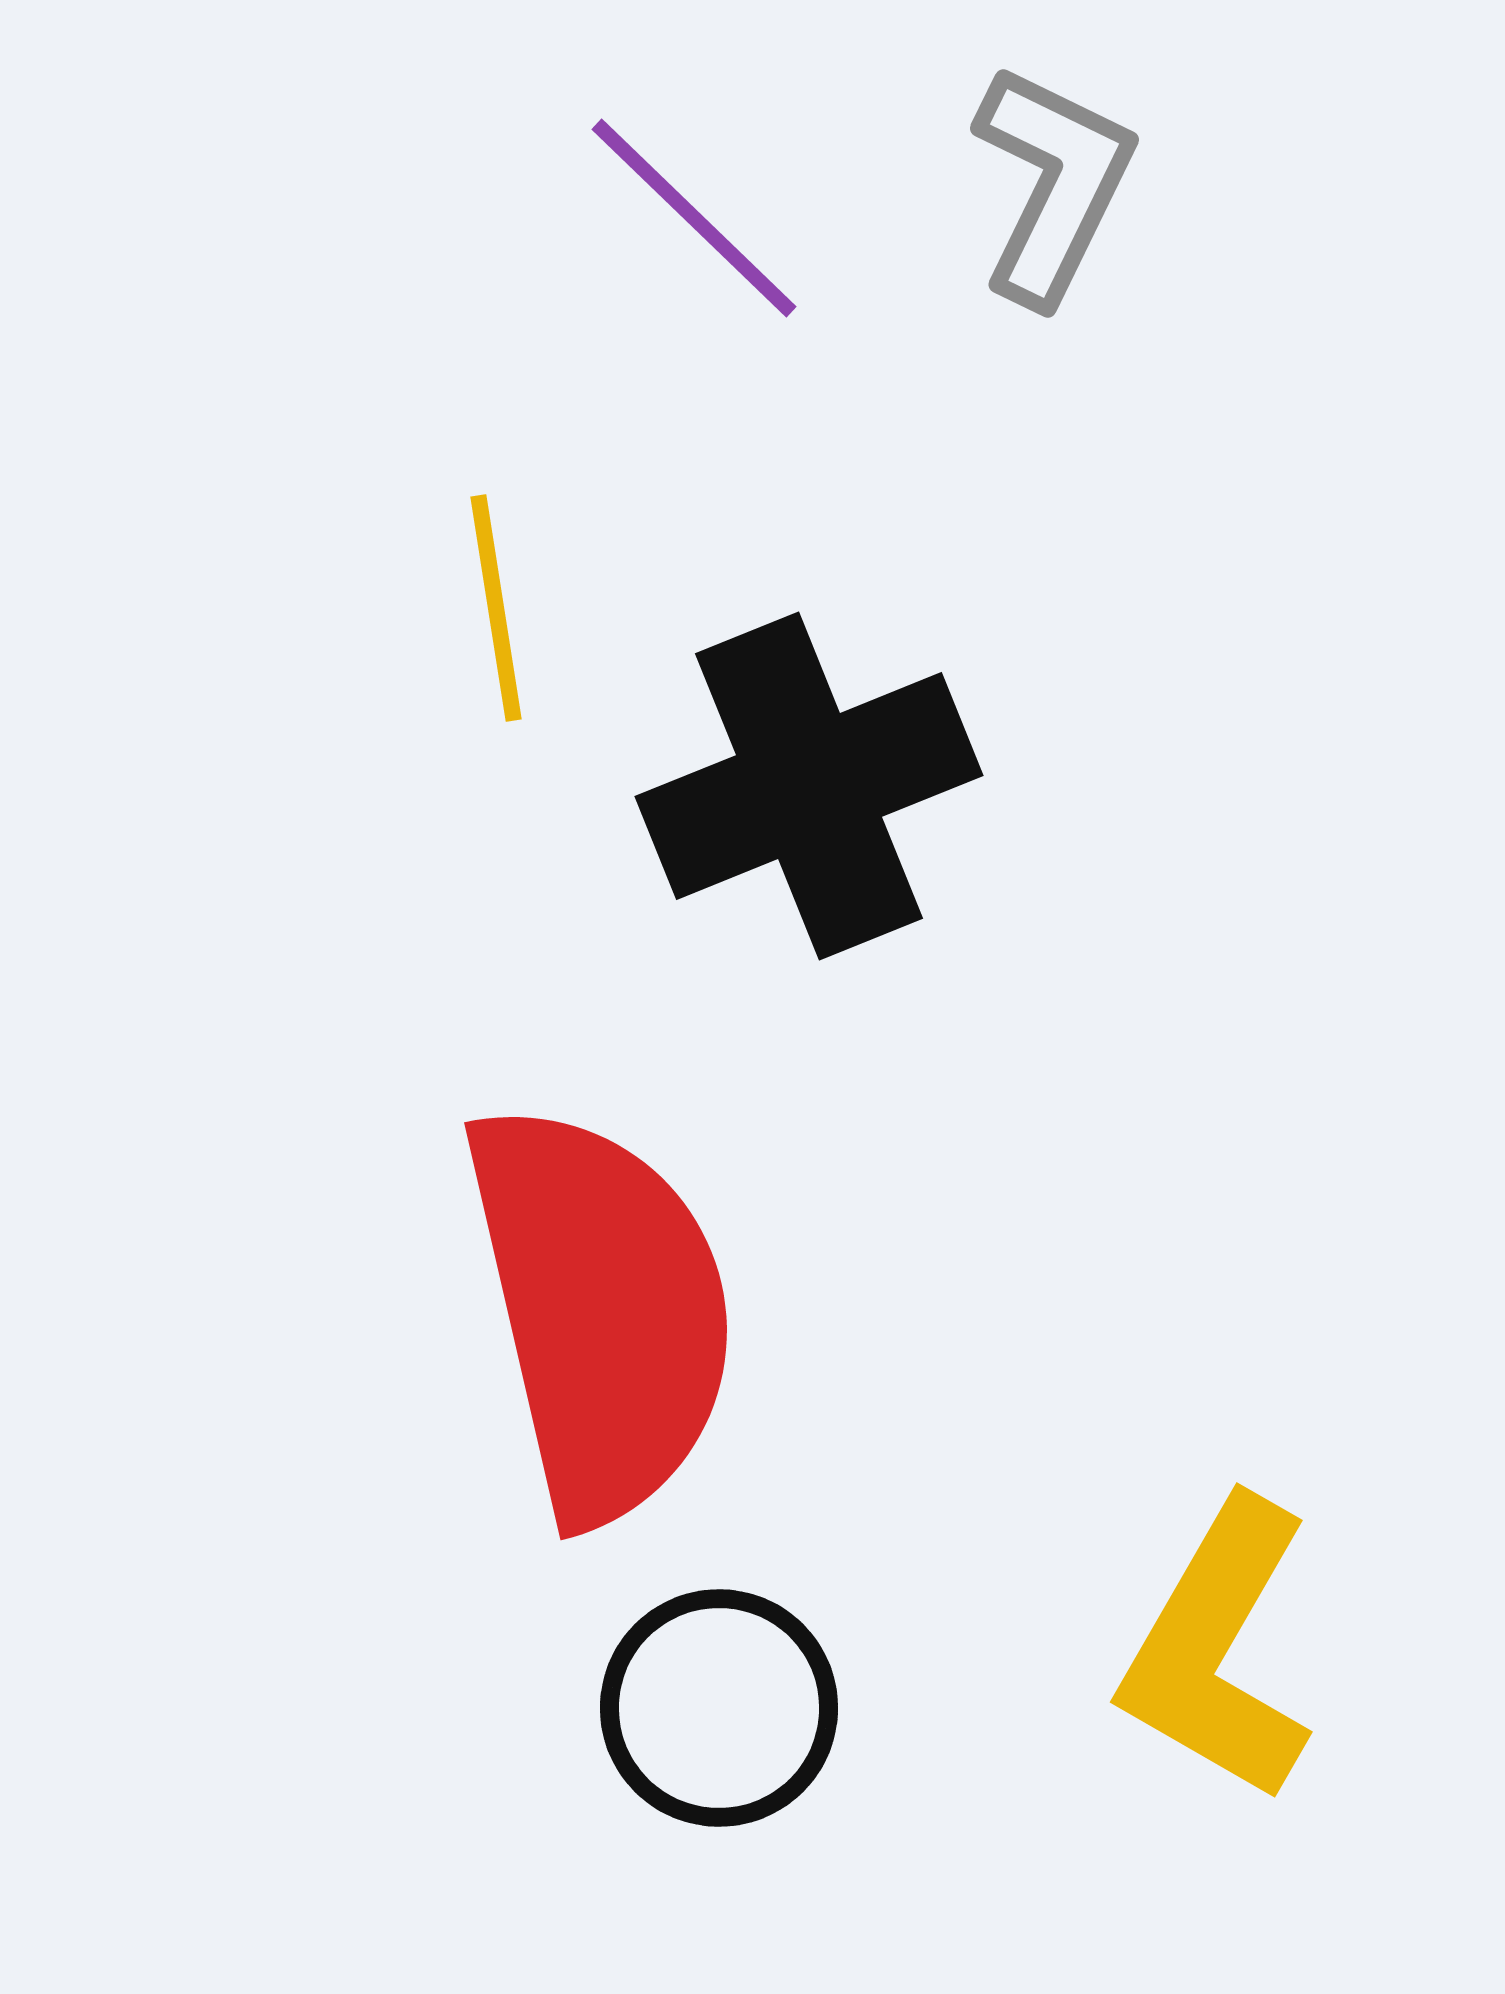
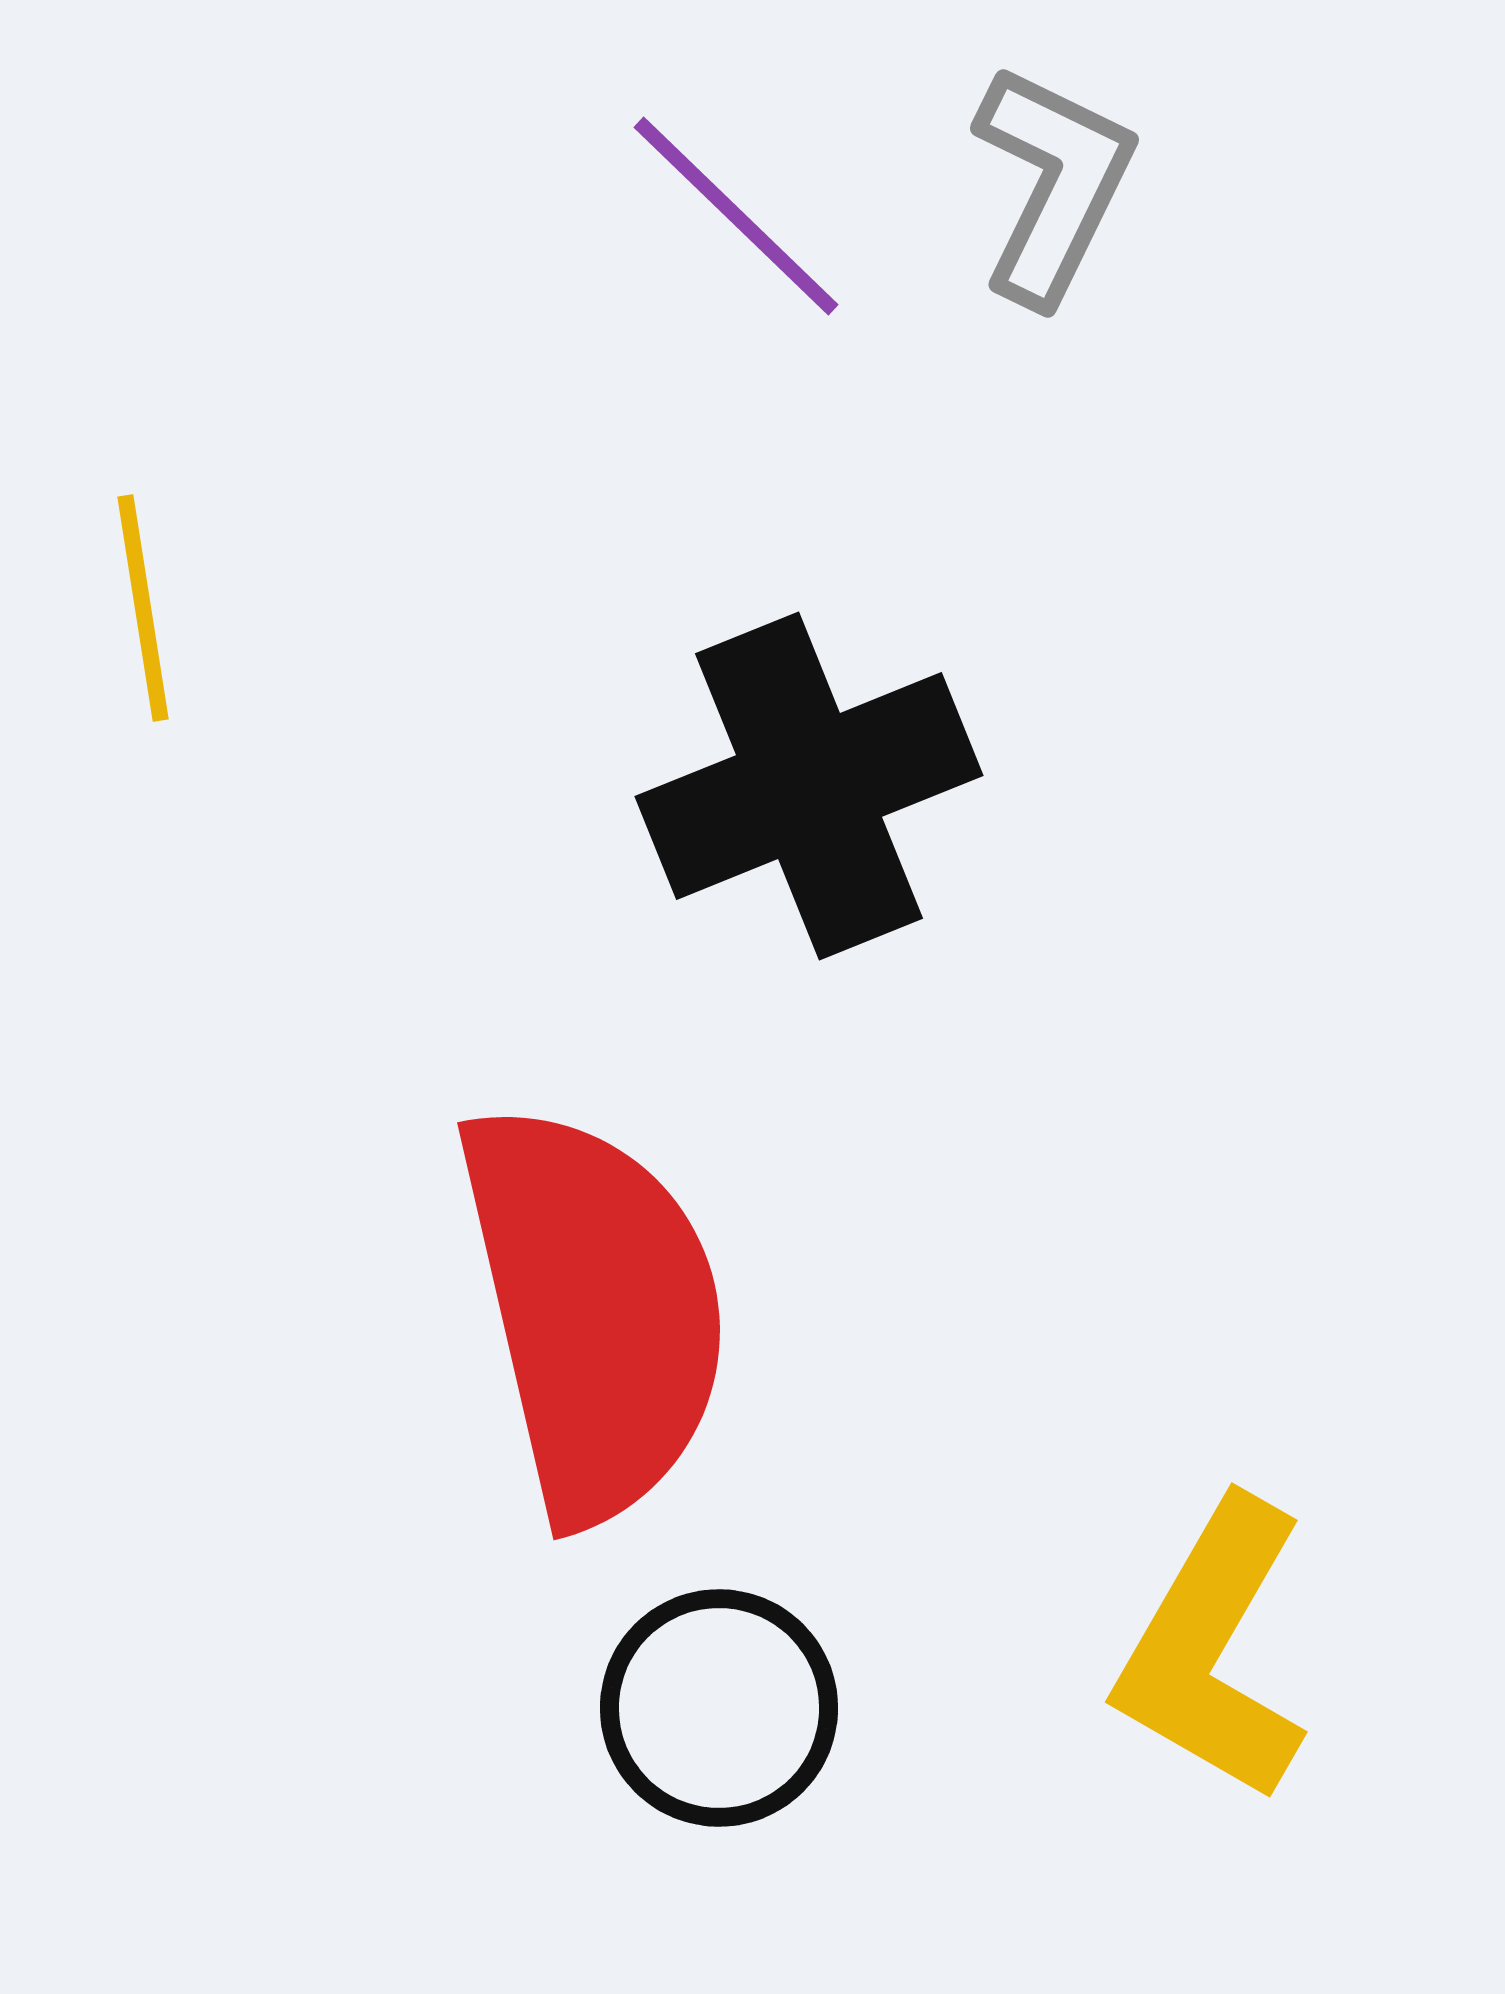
purple line: moved 42 px right, 2 px up
yellow line: moved 353 px left
red semicircle: moved 7 px left
yellow L-shape: moved 5 px left
